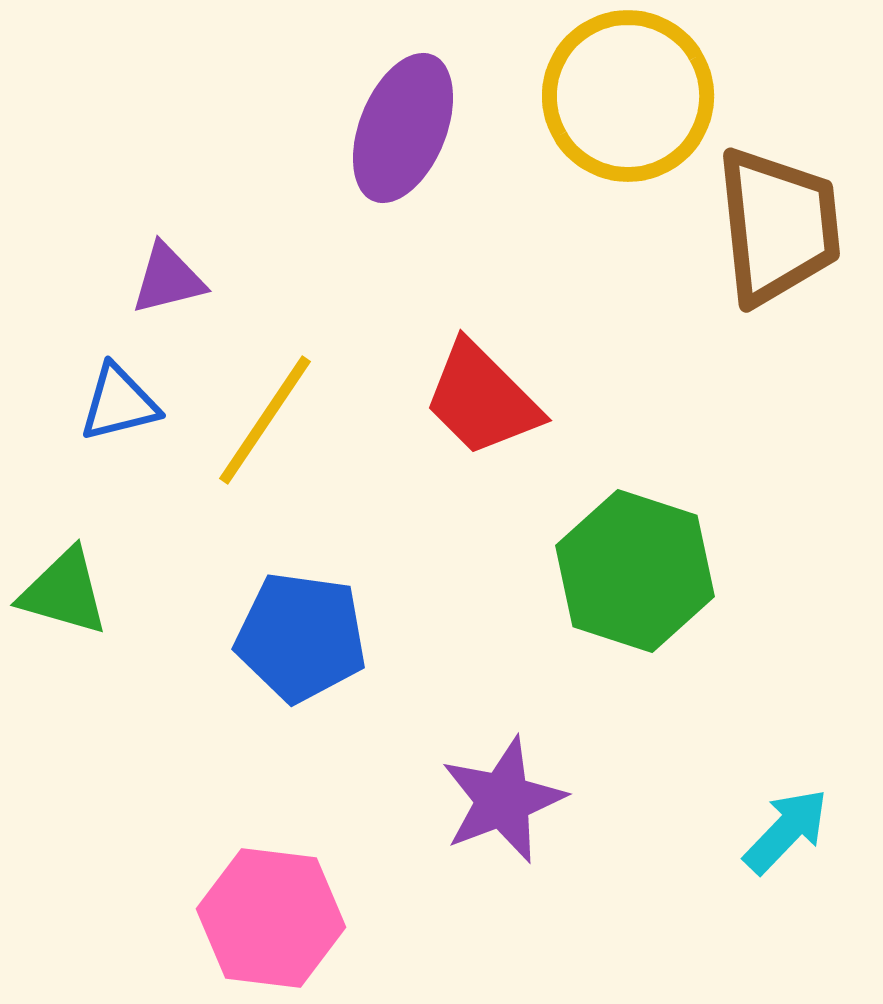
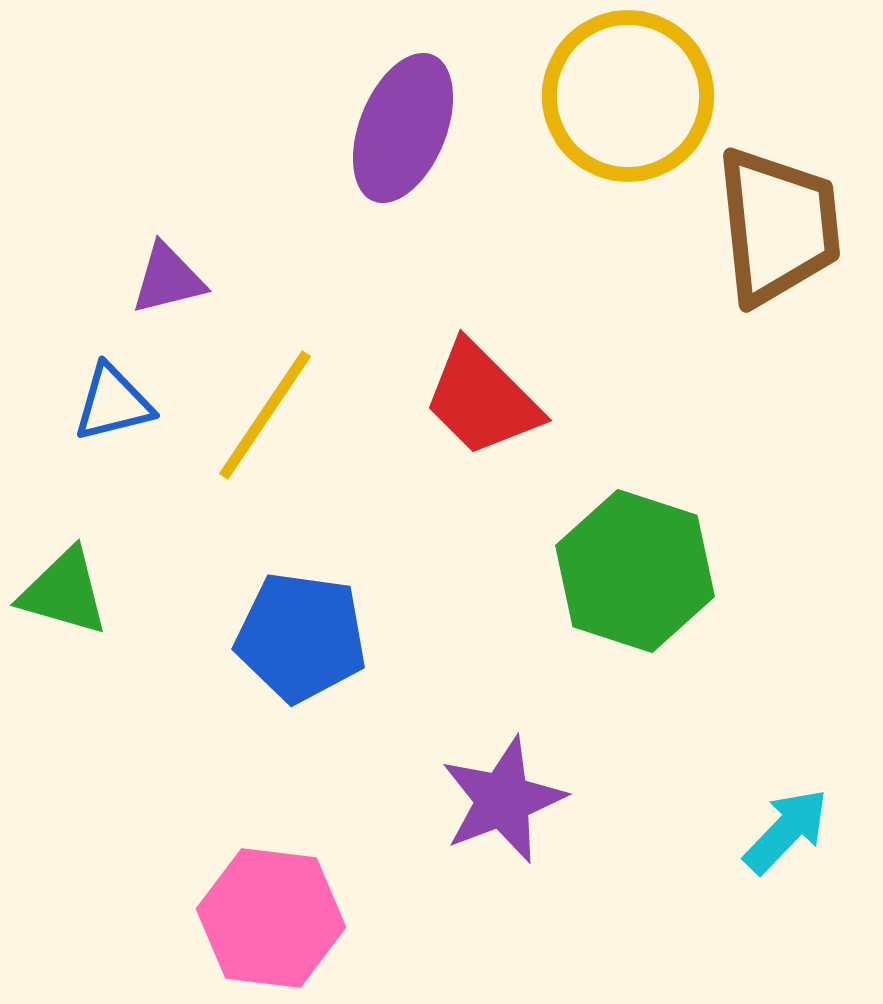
blue triangle: moved 6 px left
yellow line: moved 5 px up
